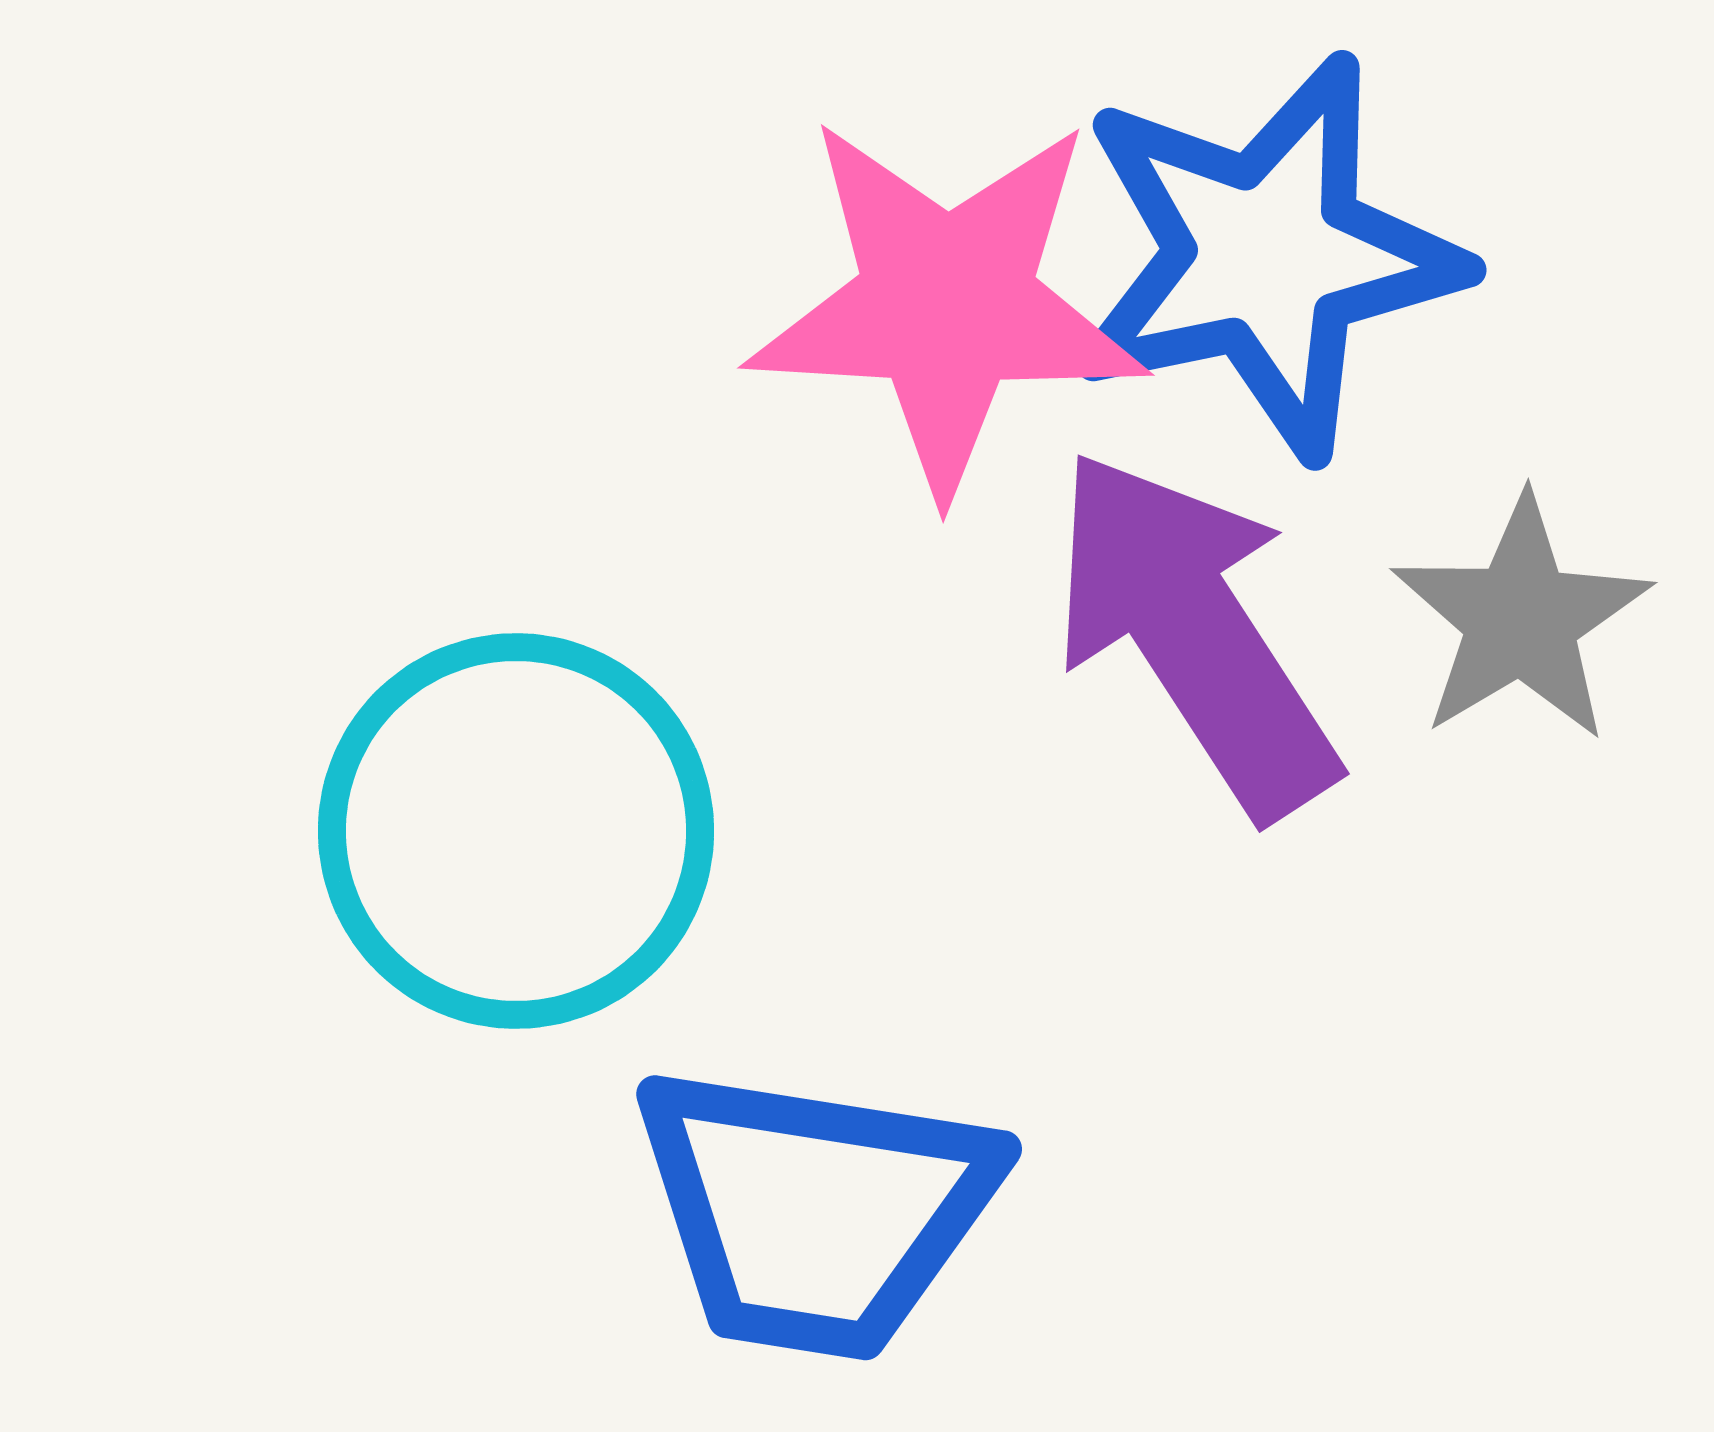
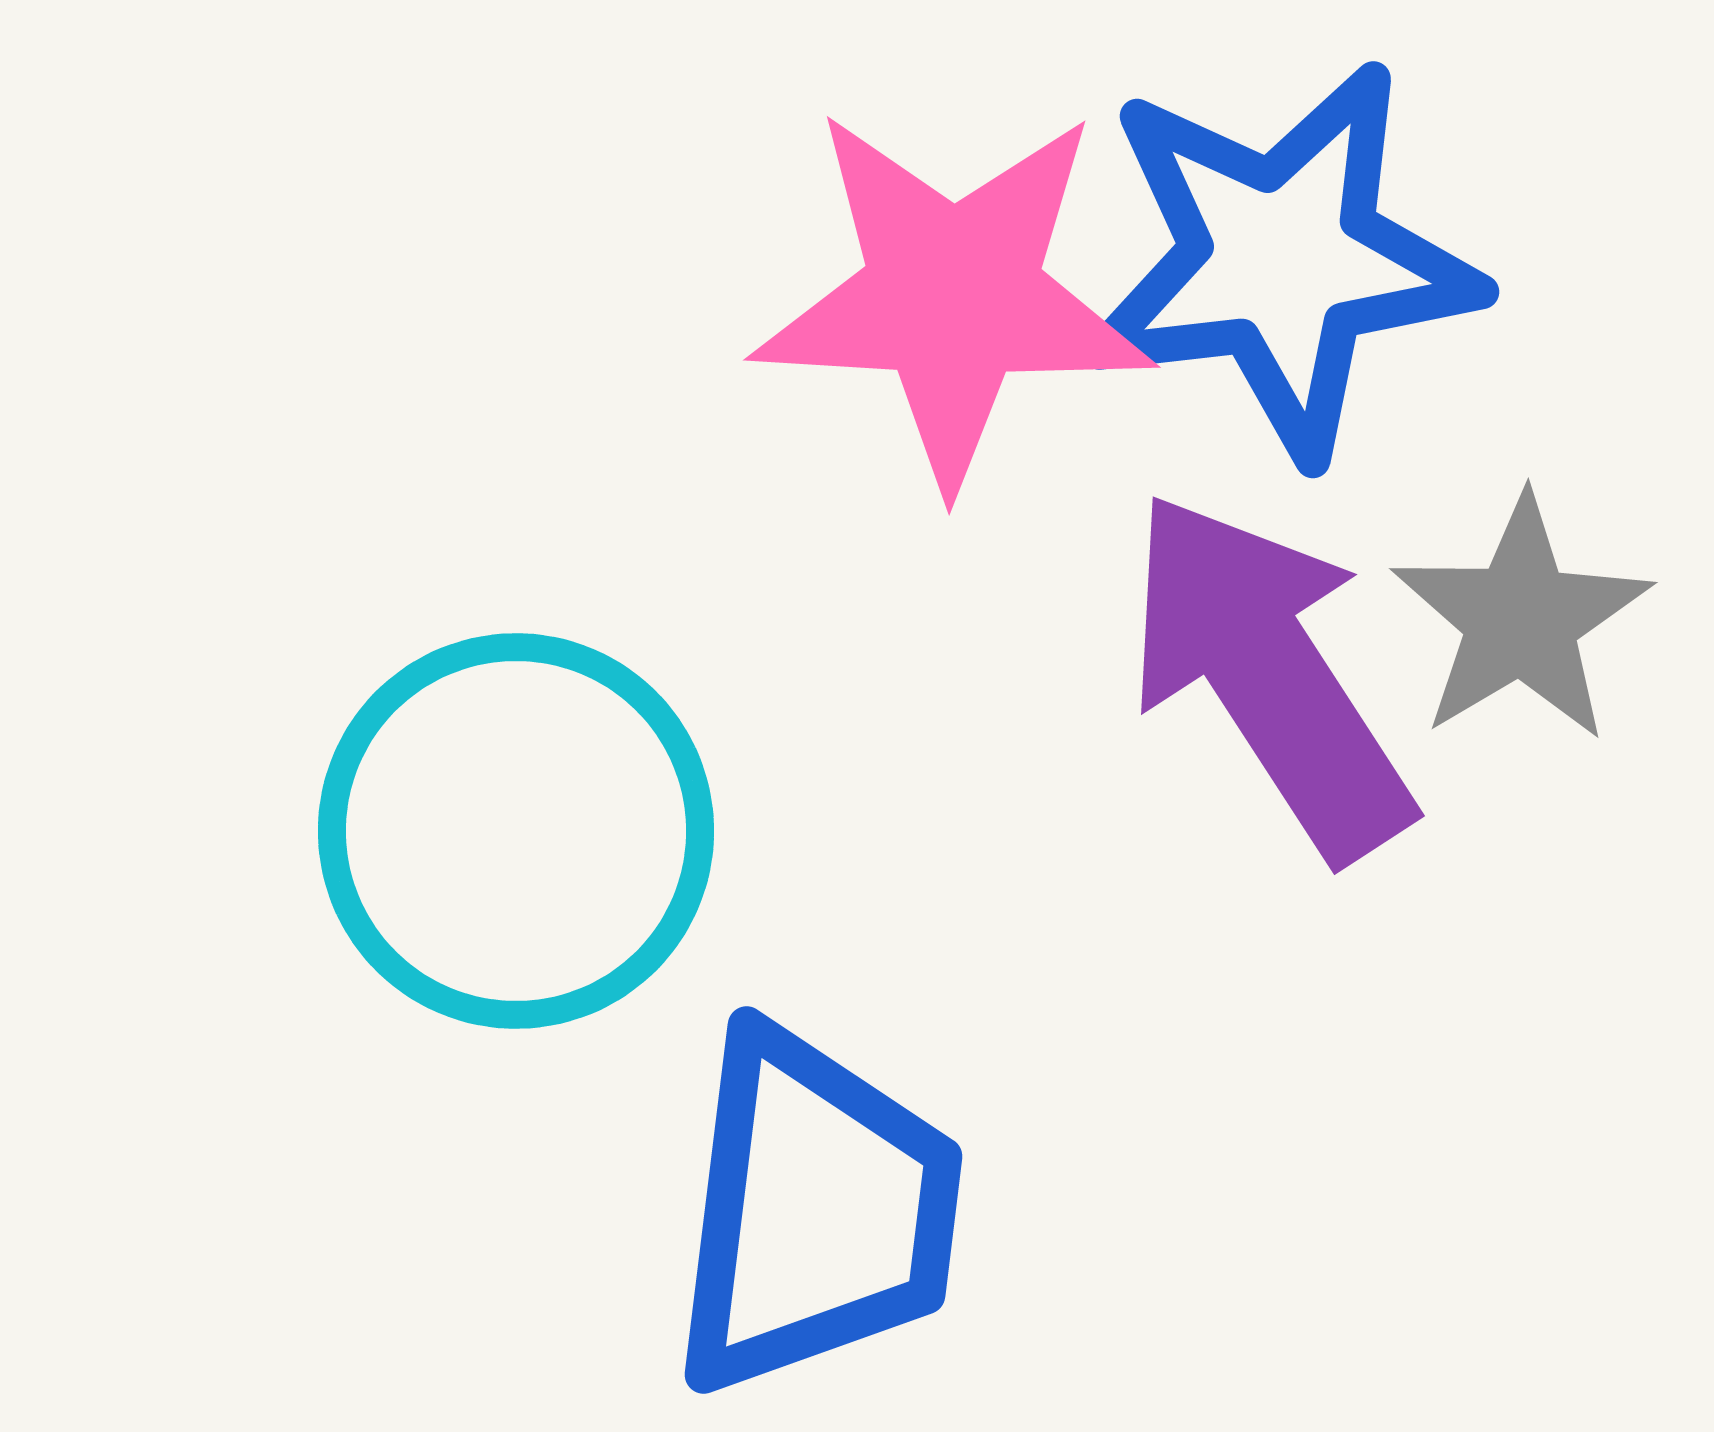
blue star: moved 15 px right, 4 px down; rotated 5 degrees clockwise
pink star: moved 6 px right, 8 px up
purple arrow: moved 75 px right, 42 px down
blue trapezoid: rotated 92 degrees counterclockwise
